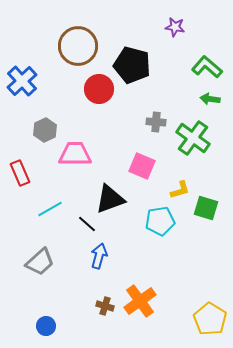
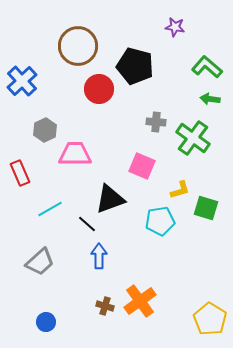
black pentagon: moved 3 px right, 1 px down
blue arrow: rotated 15 degrees counterclockwise
blue circle: moved 4 px up
